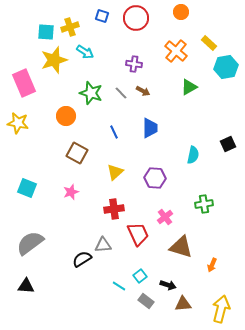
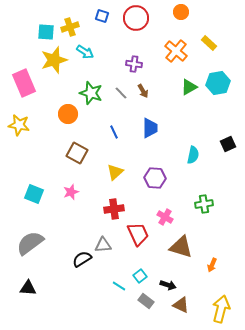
cyan hexagon at (226, 67): moved 8 px left, 16 px down
brown arrow at (143, 91): rotated 32 degrees clockwise
orange circle at (66, 116): moved 2 px right, 2 px up
yellow star at (18, 123): moved 1 px right, 2 px down
cyan square at (27, 188): moved 7 px right, 6 px down
pink cross at (165, 217): rotated 21 degrees counterclockwise
black triangle at (26, 286): moved 2 px right, 2 px down
brown triangle at (183, 304): moved 2 px left, 1 px down; rotated 30 degrees clockwise
